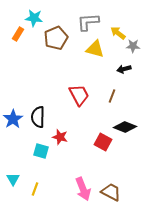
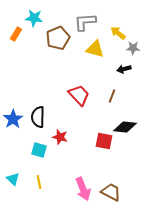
gray L-shape: moved 3 px left
orange rectangle: moved 2 px left
brown pentagon: moved 2 px right
gray star: moved 2 px down
red trapezoid: rotated 15 degrees counterclockwise
black diamond: rotated 15 degrees counterclockwise
red square: moved 1 px right, 1 px up; rotated 18 degrees counterclockwise
cyan square: moved 2 px left, 1 px up
cyan triangle: rotated 16 degrees counterclockwise
yellow line: moved 4 px right, 7 px up; rotated 32 degrees counterclockwise
